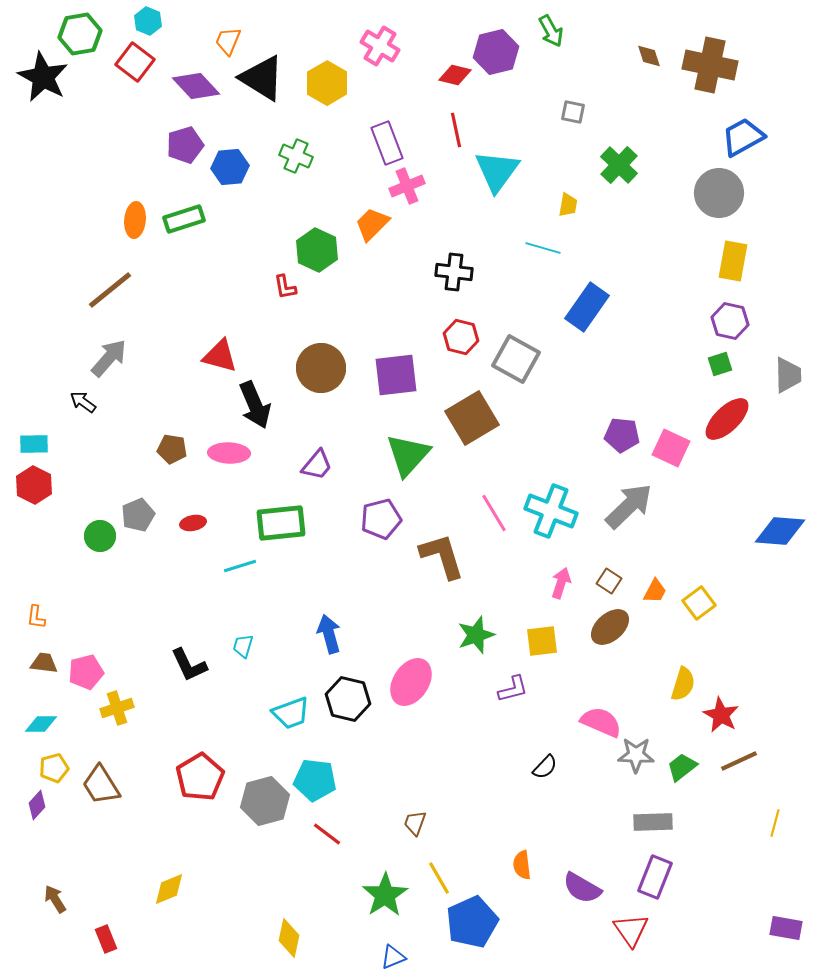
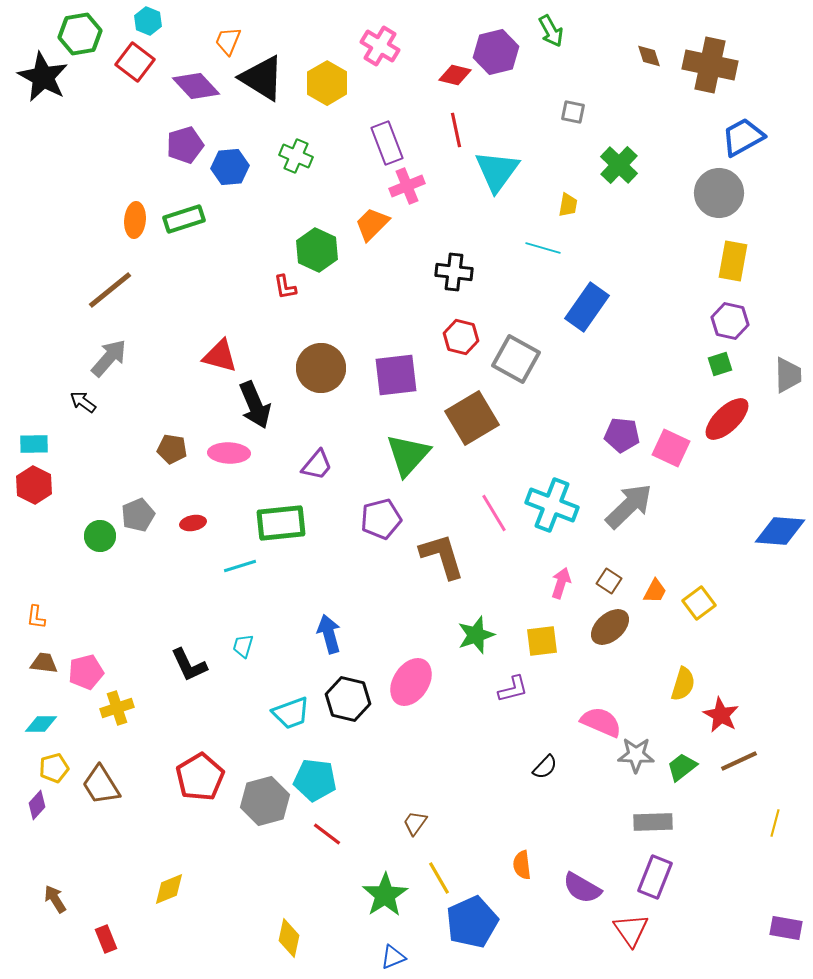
cyan cross at (551, 511): moved 1 px right, 6 px up
brown trapezoid at (415, 823): rotated 16 degrees clockwise
